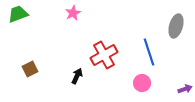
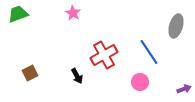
pink star: rotated 14 degrees counterclockwise
blue line: rotated 16 degrees counterclockwise
brown square: moved 4 px down
black arrow: rotated 126 degrees clockwise
pink circle: moved 2 px left, 1 px up
purple arrow: moved 1 px left
